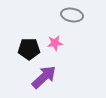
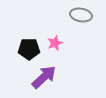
gray ellipse: moved 9 px right
pink star: rotated 14 degrees counterclockwise
